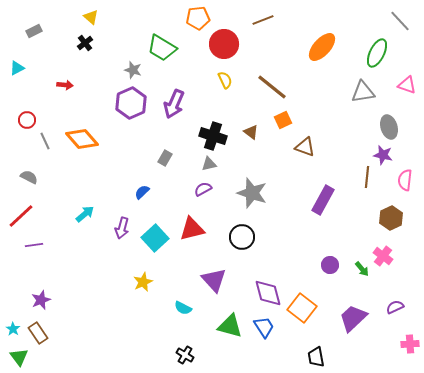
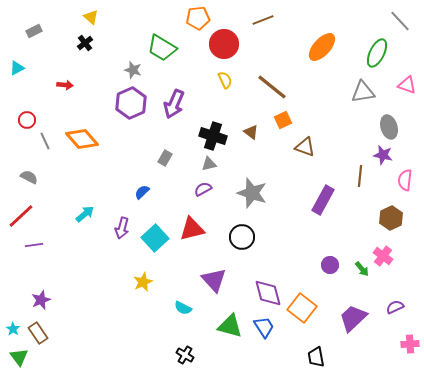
brown line at (367, 177): moved 7 px left, 1 px up
